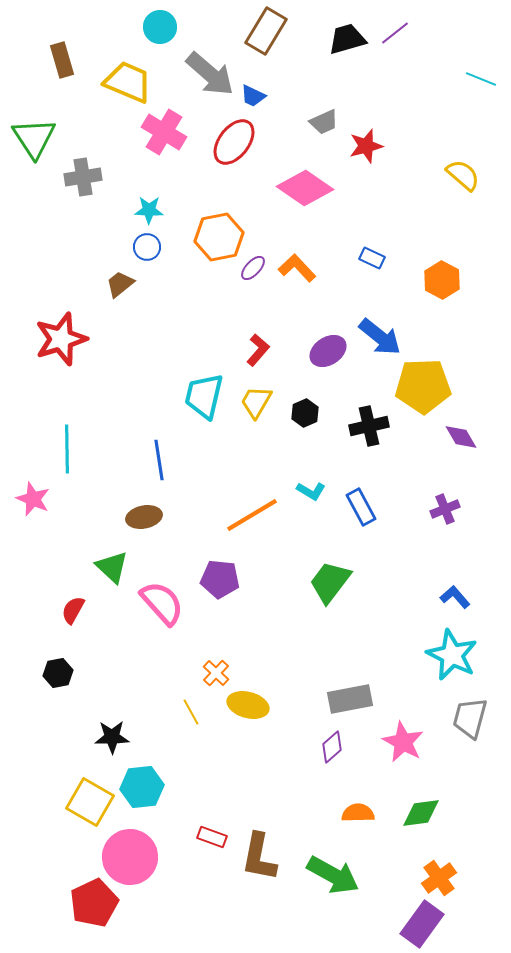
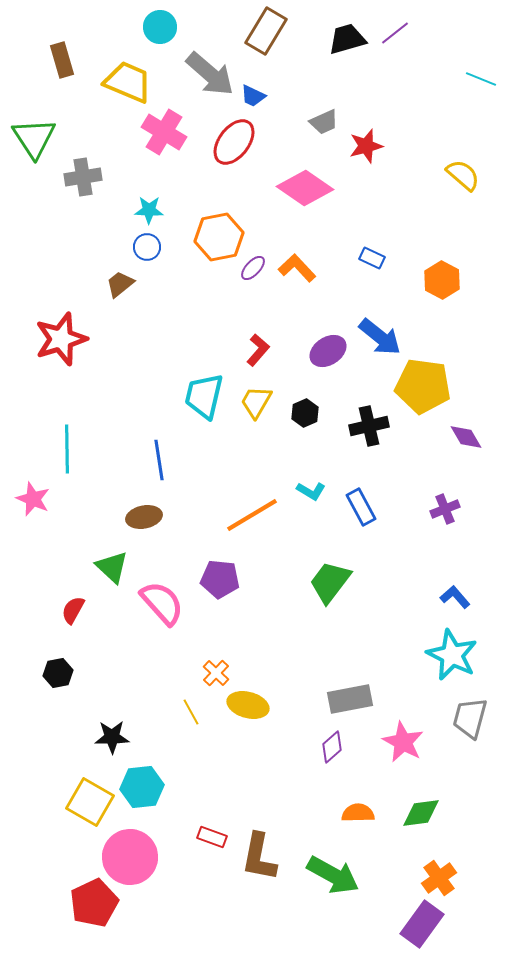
yellow pentagon at (423, 386): rotated 10 degrees clockwise
purple diamond at (461, 437): moved 5 px right
